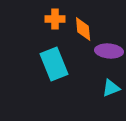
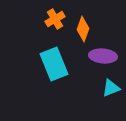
orange cross: rotated 30 degrees counterclockwise
orange diamond: rotated 25 degrees clockwise
purple ellipse: moved 6 px left, 5 px down
